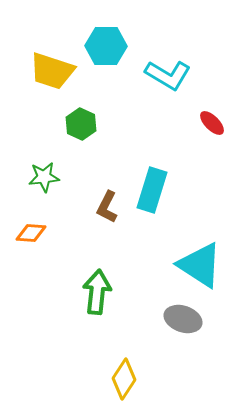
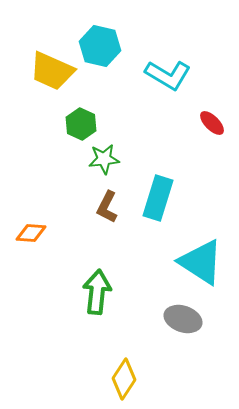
cyan hexagon: moved 6 px left; rotated 12 degrees clockwise
yellow trapezoid: rotated 6 degrees clockwise
green star: moved 60 px right, 18 px up
cyan rectangle: moved 6 px right, 8 px down
cyan triangle: moved 1 px right, 3 px up
